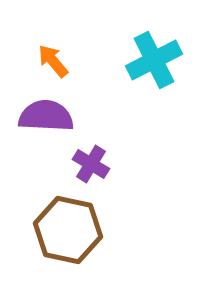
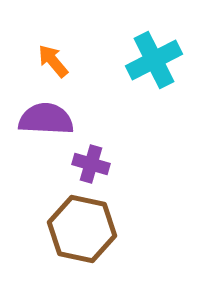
purple semicircle: moved 3 px down
purple cross: rotated 15 degrees counterclockwise
brown hexagon: moved 14 px right, 1 px up
